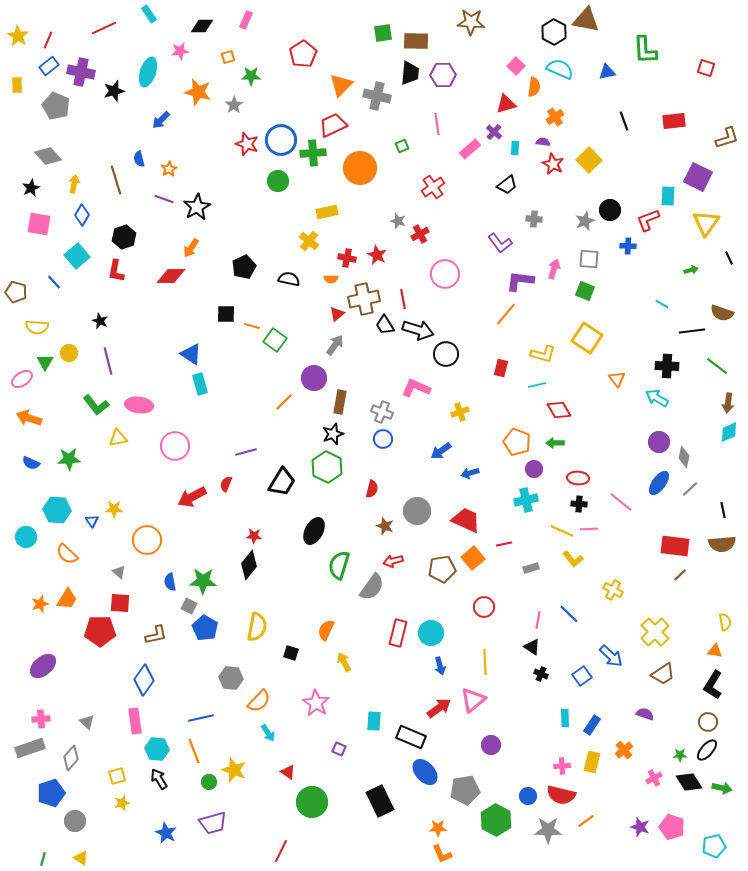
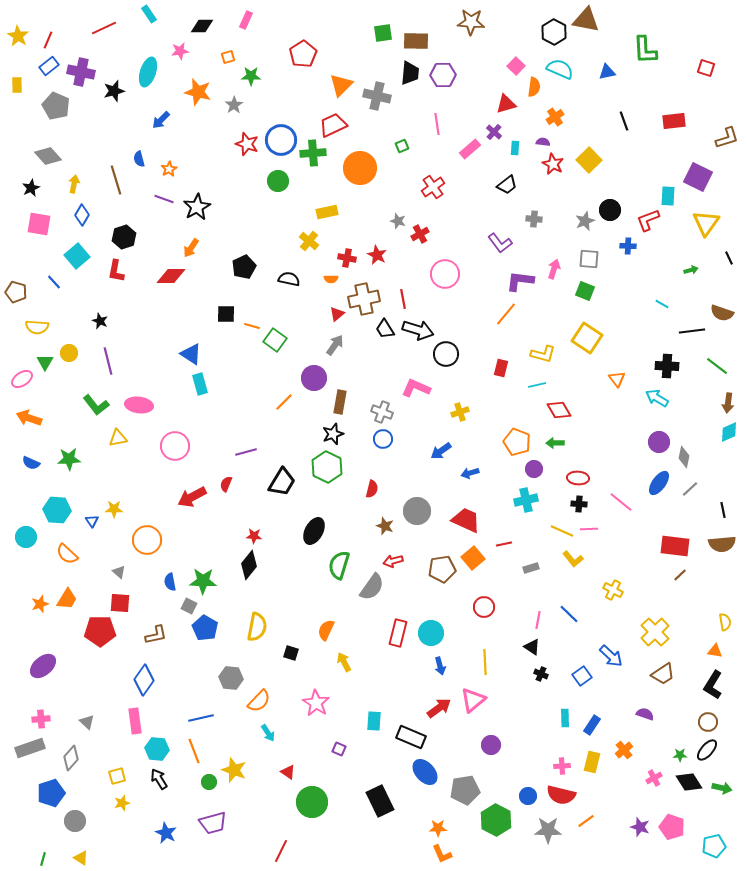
black trapezoid at (385, 325): moved 4 px down
